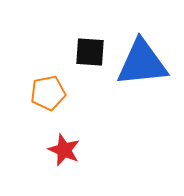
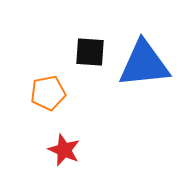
blue triangle: moved 2 px right, 1 px down
